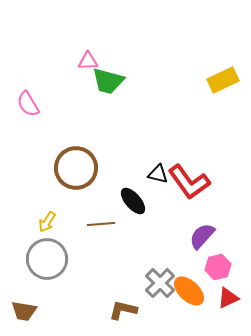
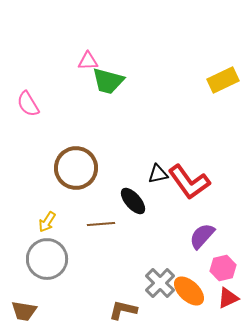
black triangle: rotated 25 degrees counterclockwise
pink hexagon: moved 5 px right, 1 px down
